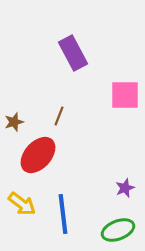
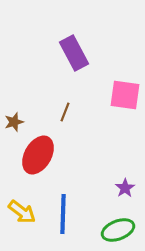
purple rectangle: moved 1 px right
pink square: rotated 8 degrees clockwise
brown line: moved 6 px right, 4 px up
red ellipse: rotated 12 degrees counterclockwise
purple star: rotated 12 degrees counterclockwise
yellow arrow: moved 8 px down
blue line: rotated 9 degrees clockwise
